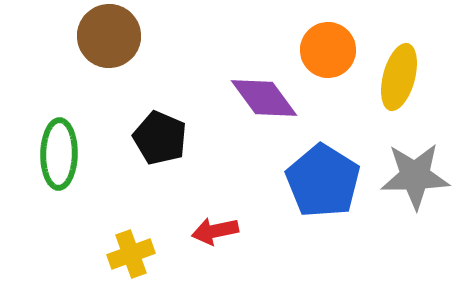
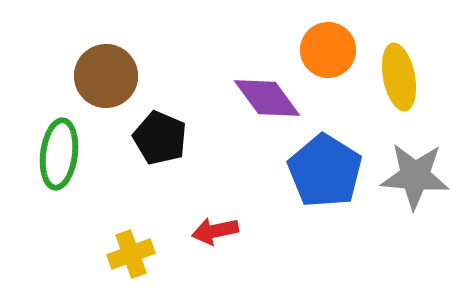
brown circle: moved 3 px left, 40 px down
yellow ellipse: rotated 26 degrees counterclockwise
purple diamond: moved 3 px right
green ellipse: rotated 6 degrees clockwise
gray star: rotated 6 degrees clockwise
blue pentagon: moved 2 px right, 10 px up
